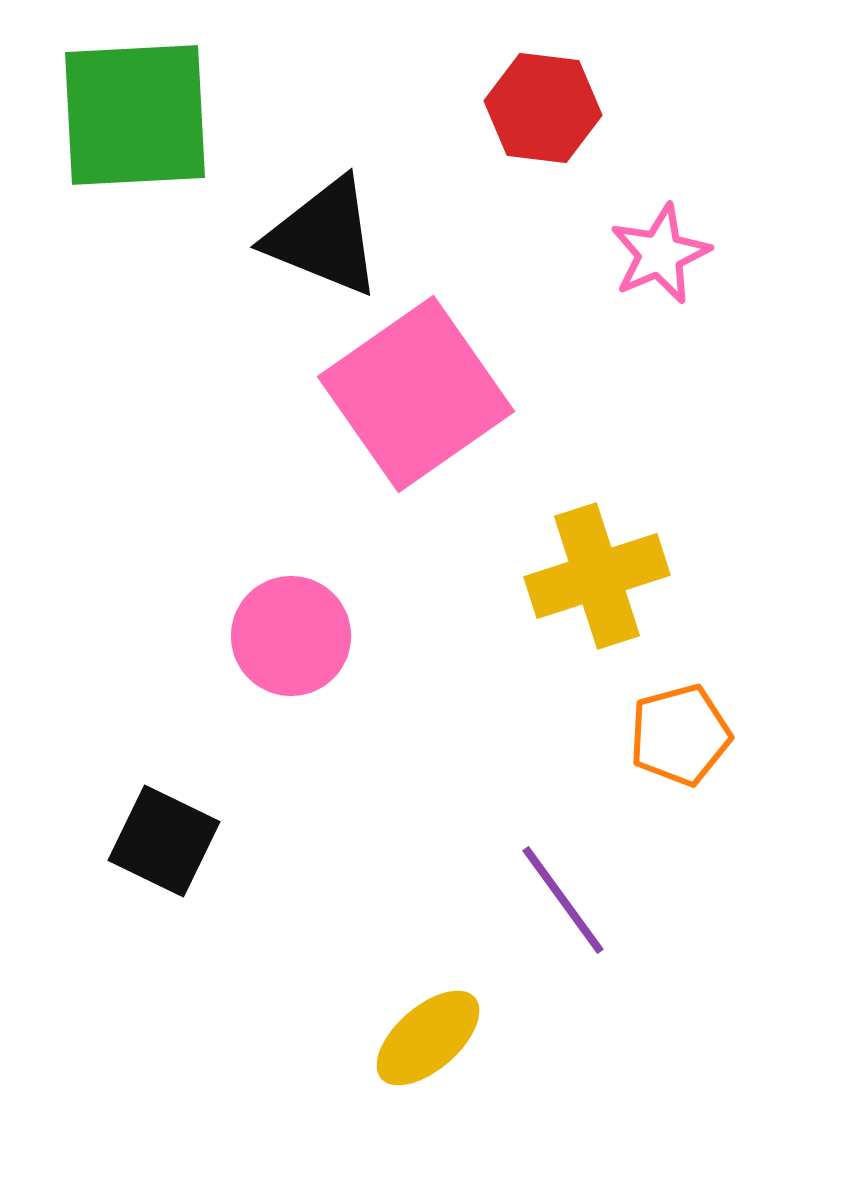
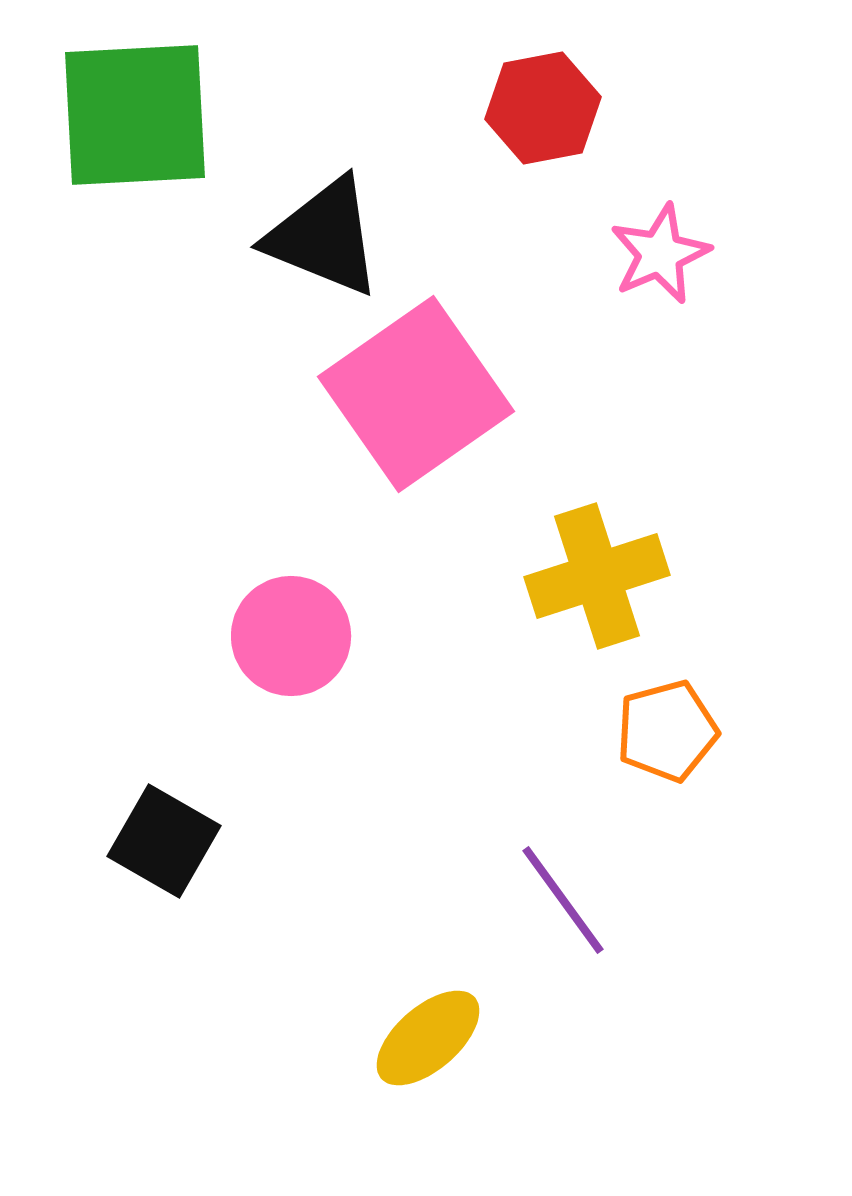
red hexagon: rotated 18 degrees counterclockwise
orange pentagon: moved 13 px left, 4 px up
black square: rotated 4 degrees clockwise
